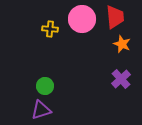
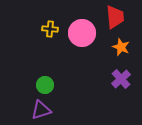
pink circle: moved 14 px down
orange star: moved 1 px left, 3 px down
green circle: moved 1 px up
